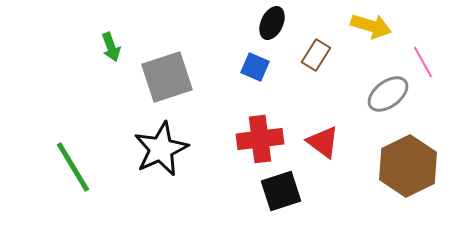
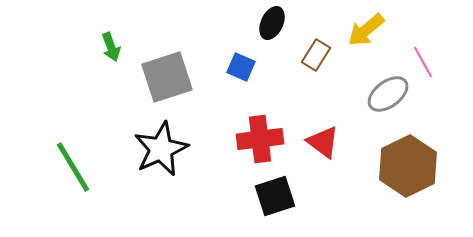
yellow arrow: moved 5 px left, 4 px down; rotated 123 degrees clockwise
blue square: moved 14 px left
black square: moved 6 px left, 5 px down
